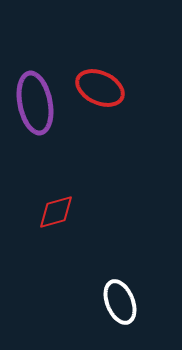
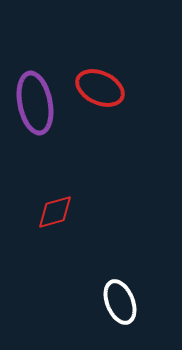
red diamond: moved 1 px left
